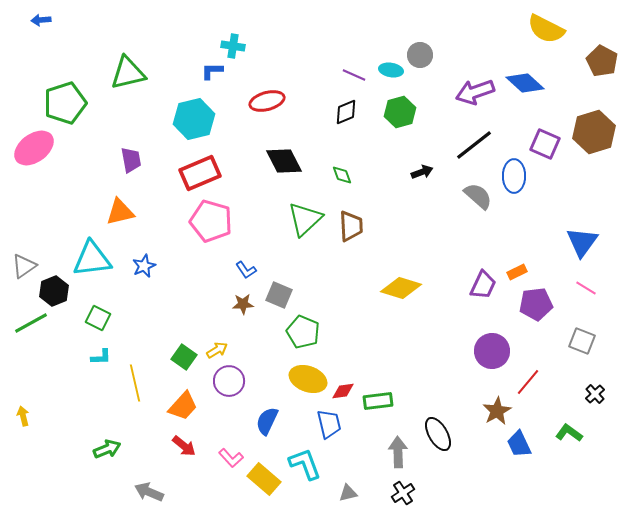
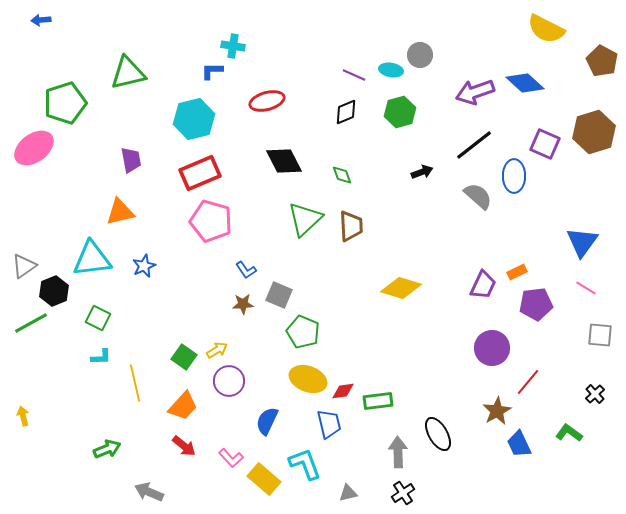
gray square at (582, 341): moved 18 px right, 6 px up; rotated 16 degrees counterclockwise
purple circle at (492, 351): moved 3 px up
